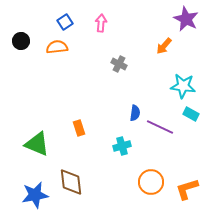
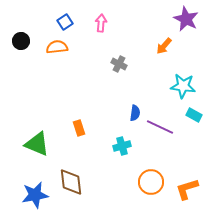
cyan rectangle: moved 3 px right, 1 px down
